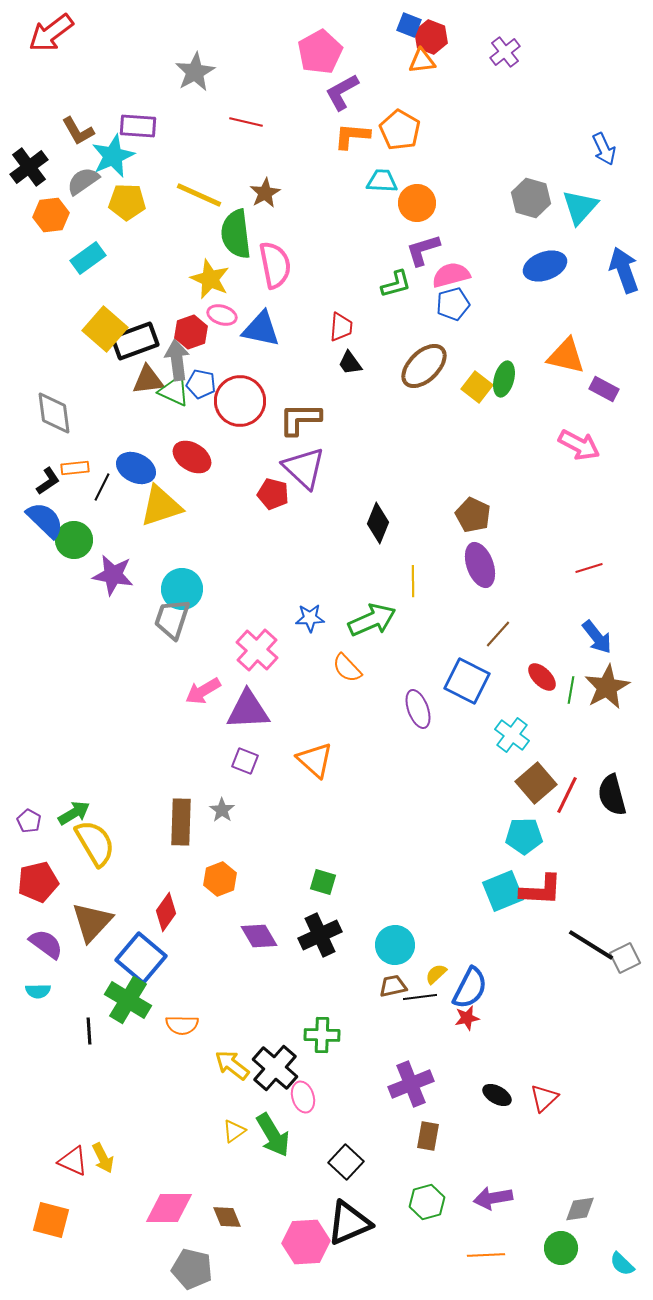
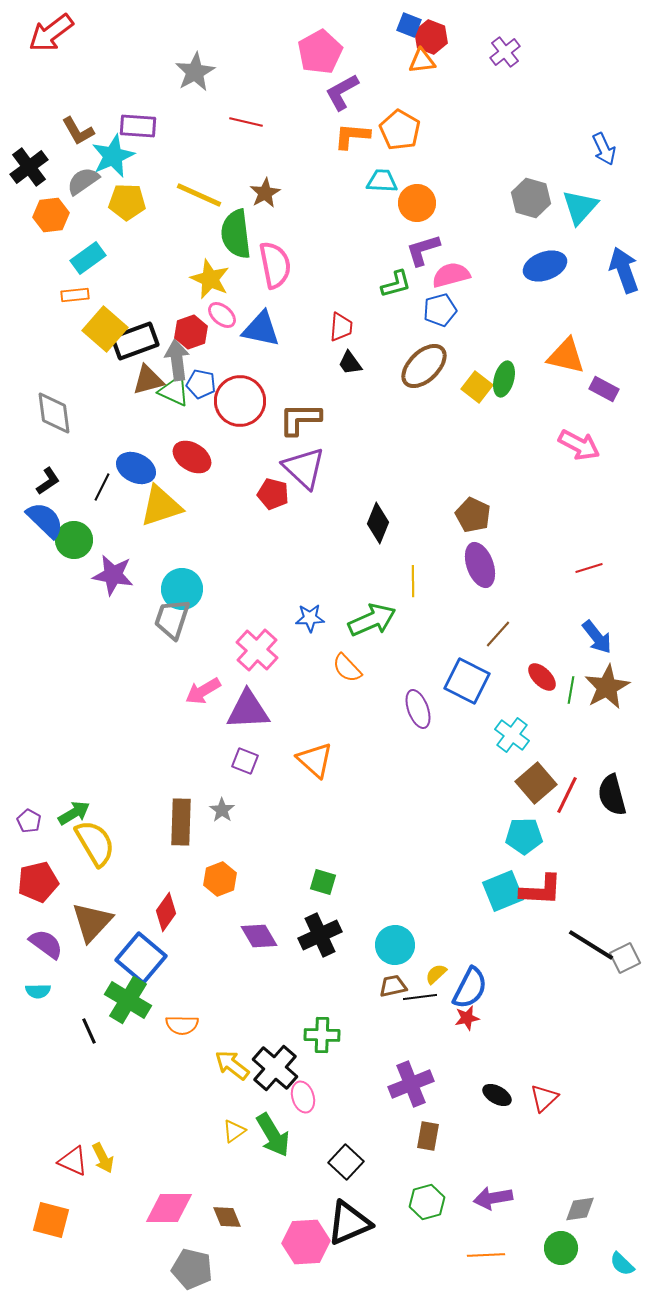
blue pentagon at (453, 304): moved 13 px left, 6 px down
pink ellipse at (222, 315): rotated 24 degrees clockwise
brown triangle at (148, 380): rotated 8 degrees counterclockwise
orange rectangle at (75, 468): moved 173 px up
black line at (89, 1031): rotated 20 degrees counterclockwise
